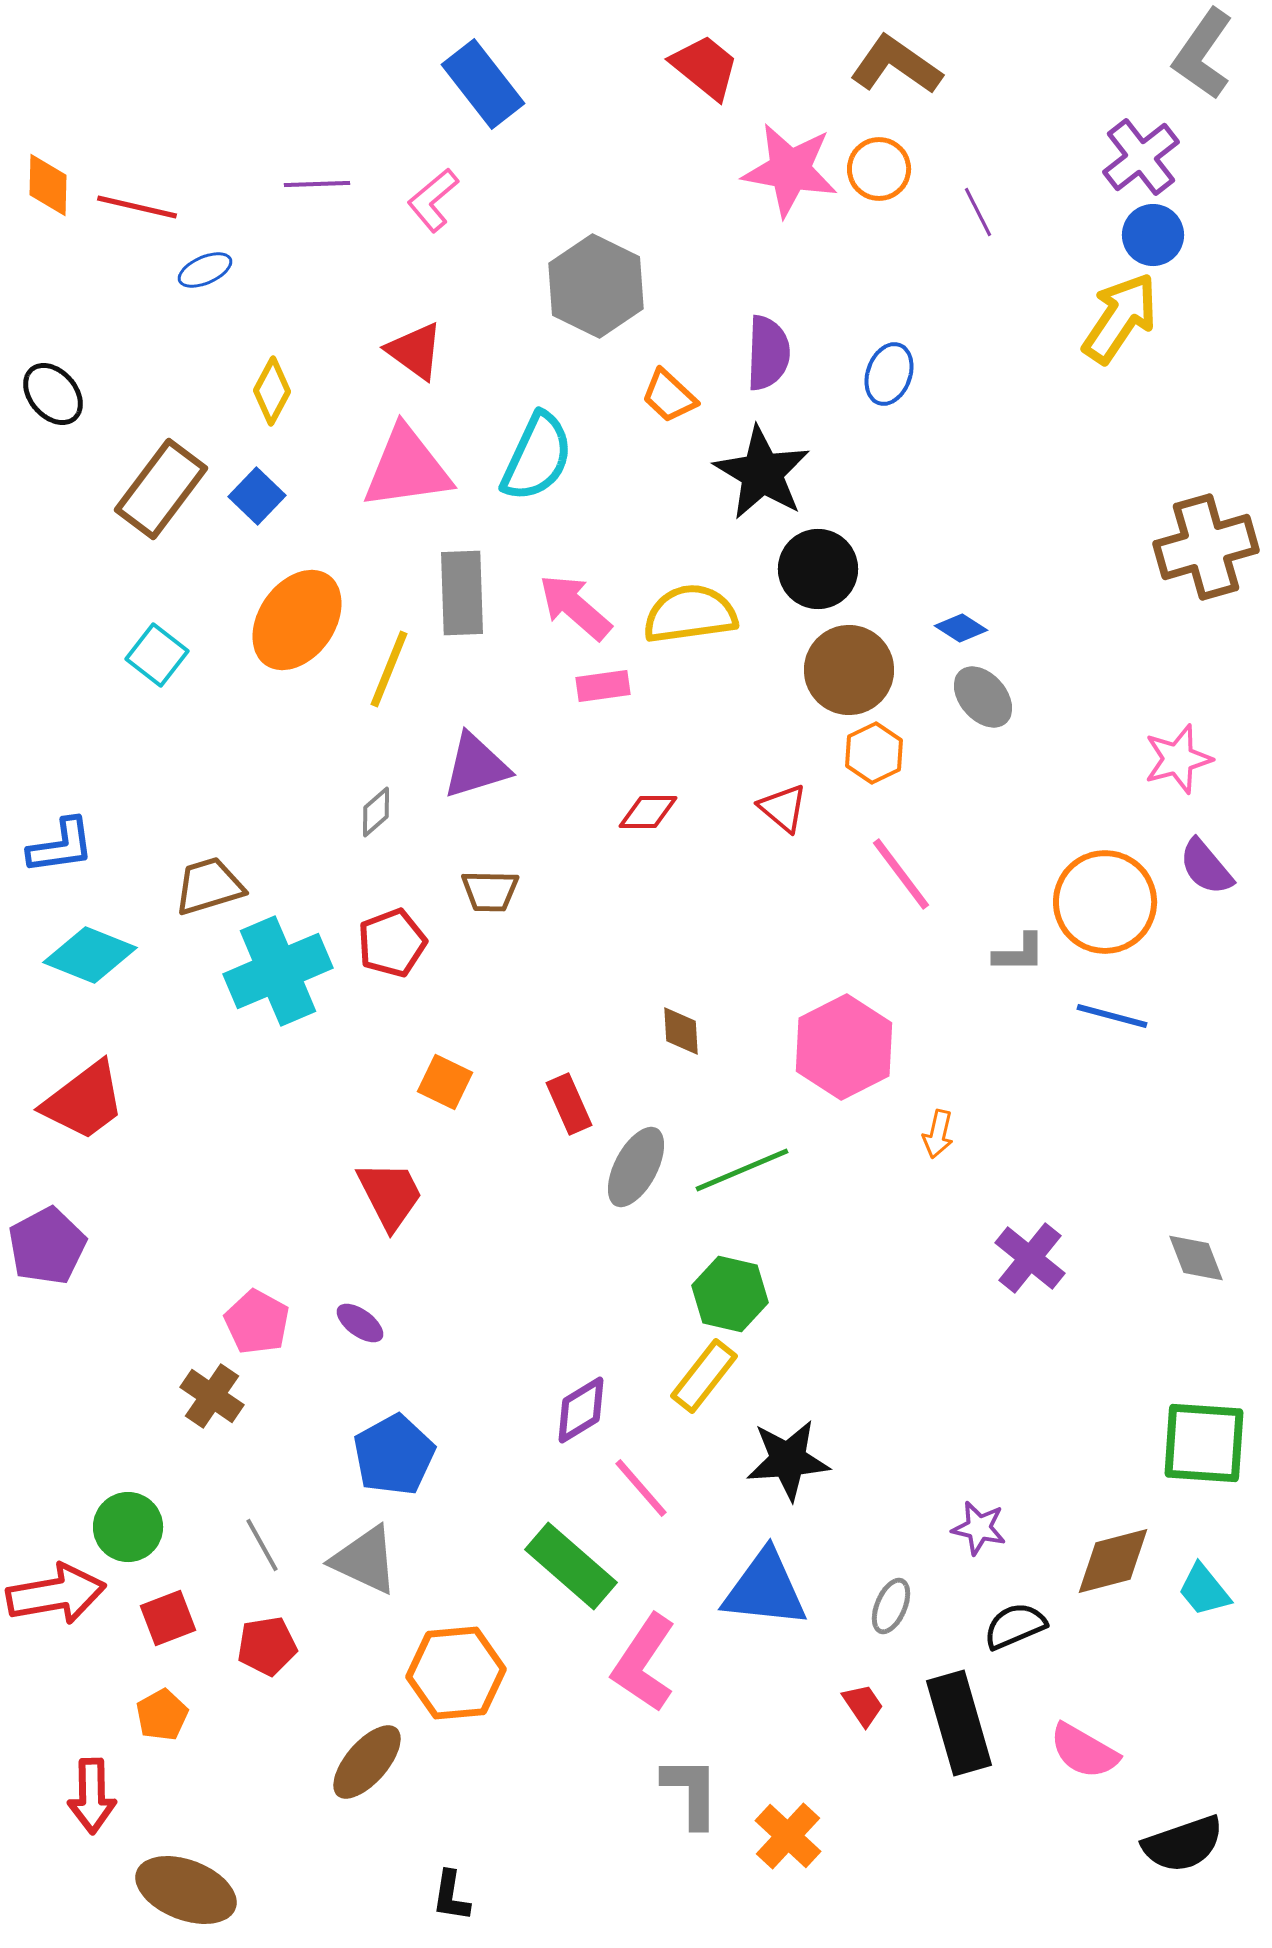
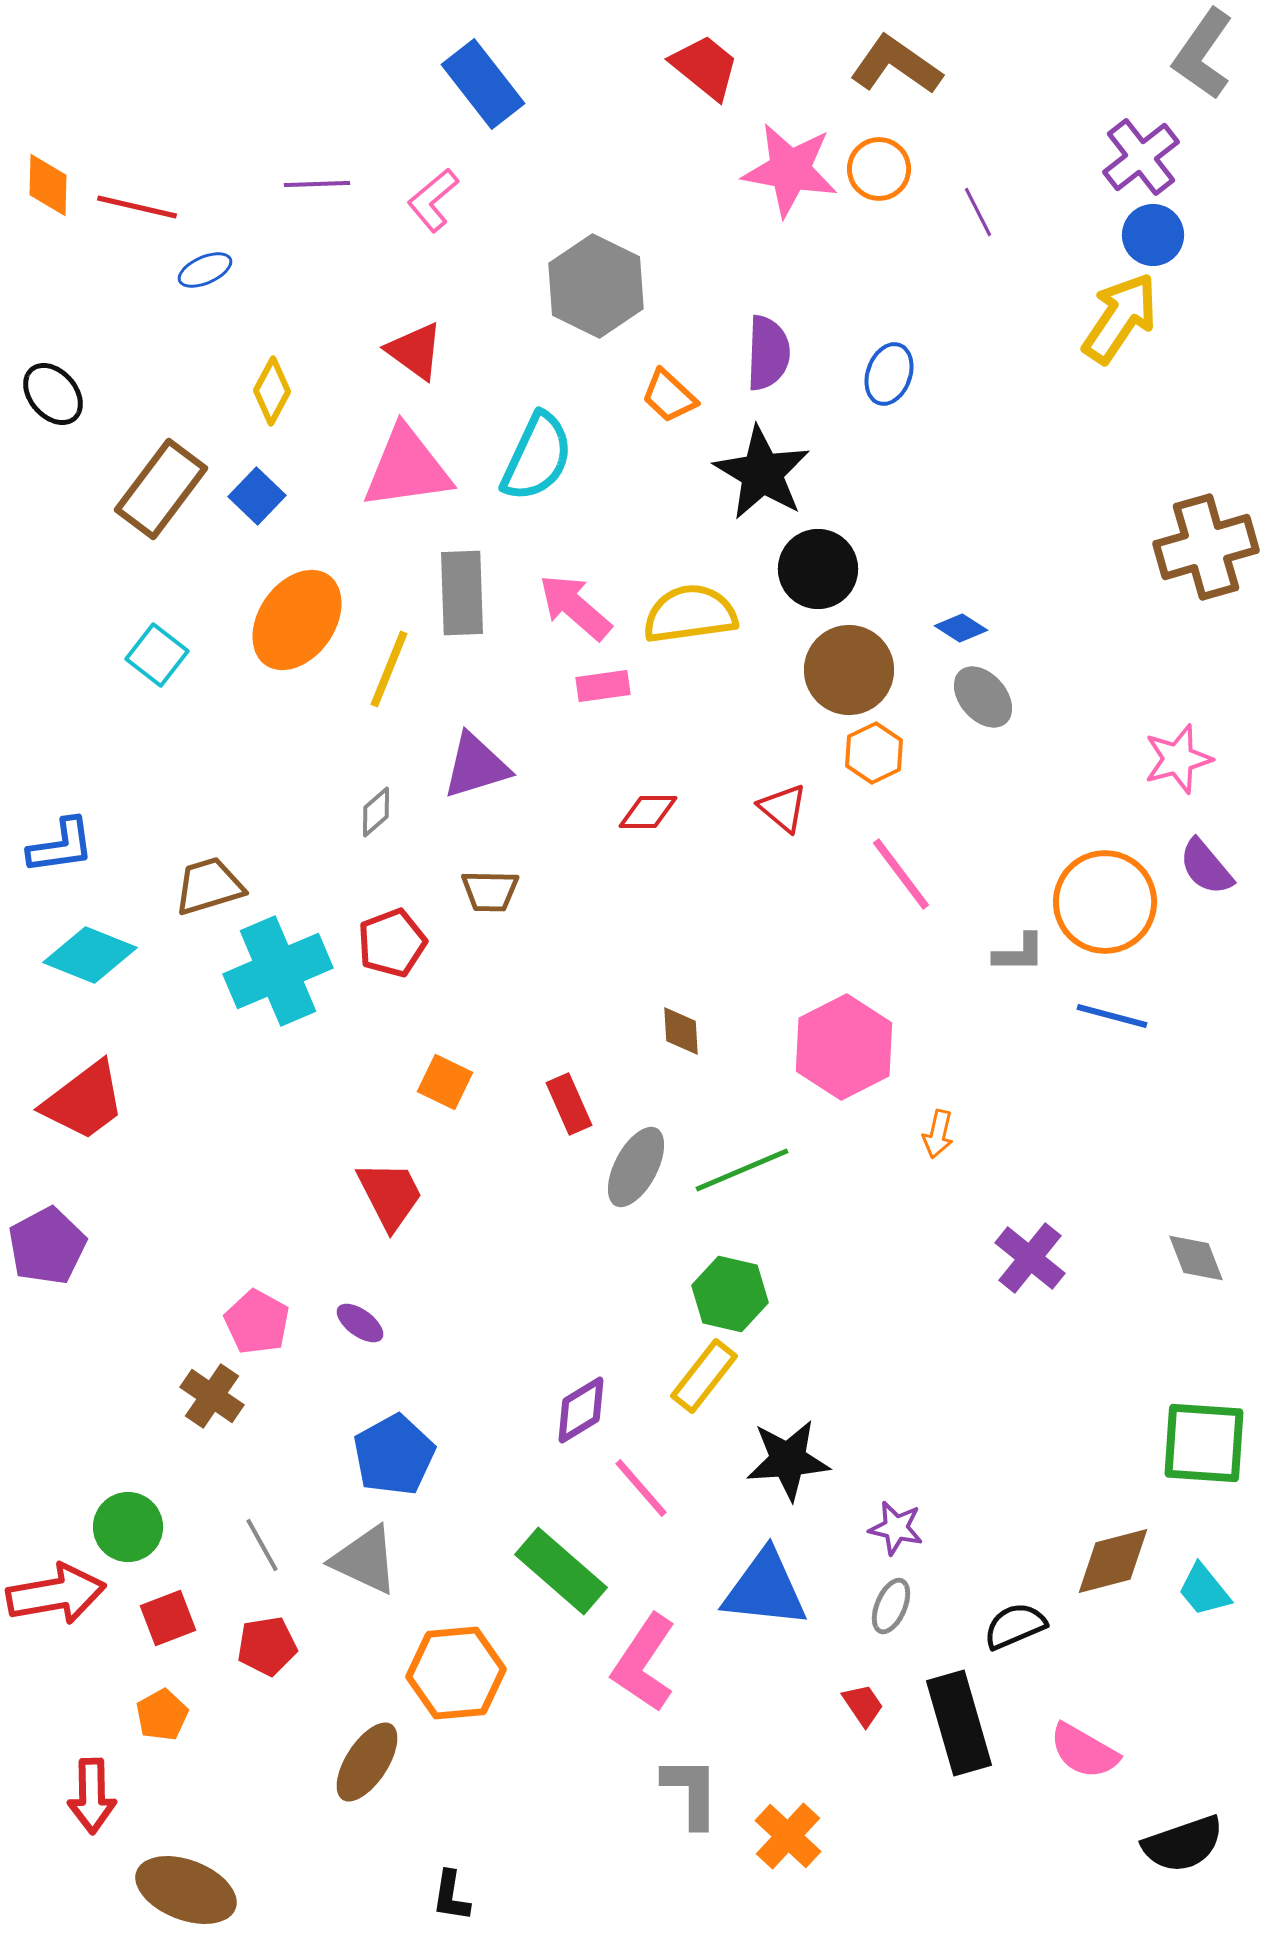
purple star at (979, 1528): moved 83 px left
green rectangle at (571, 1566): moved 10 px left, 5 px down
brown ellipse at (367, 1762): rotated 8 degrees counterclockwise
